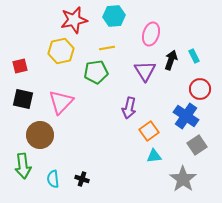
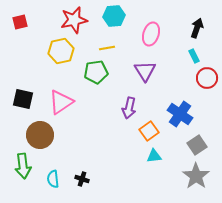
black arrow: moved 26 px right, 32 px up
red square: moved 44 px up
red circle: moved 7 px right, 11 px up
pink triangle: rotated 12 degrees clockwise
blue cross: moved 6 px left, 2 px up
gray star: moved 13 px right, 3 px up
